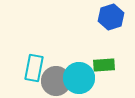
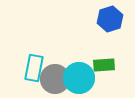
blue hexagon: moved 1 px left, 2 px down
gray circle: moved 1 px left, 2 px up
